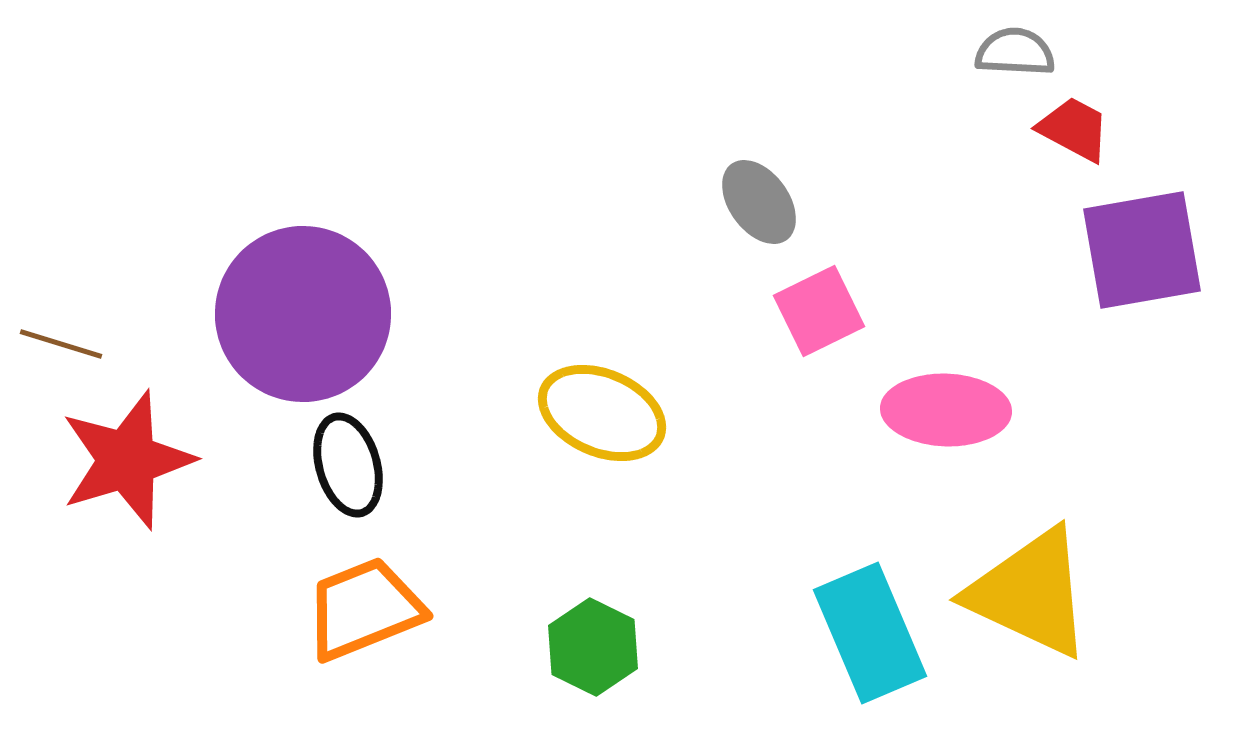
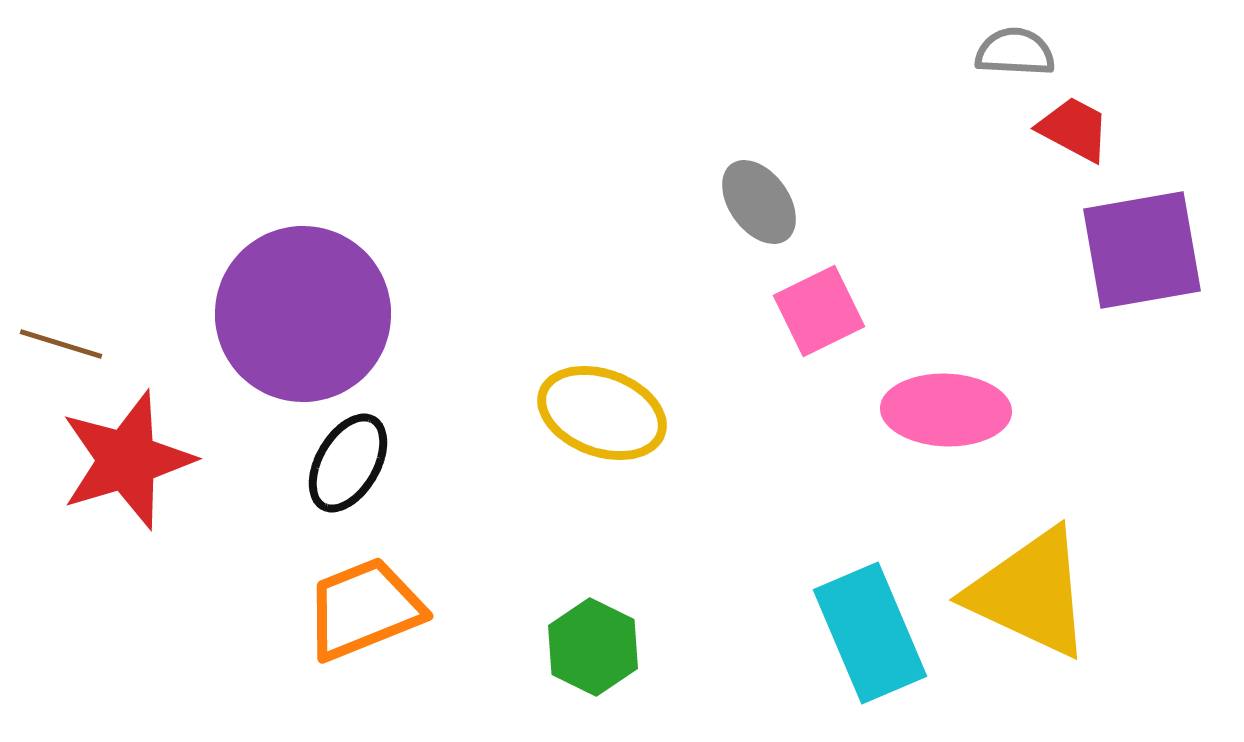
yellow ellipse: rotated 3 degrees counterclockwise
black ellipse: moved 2 px up; rotated 46 degrees clockwise
